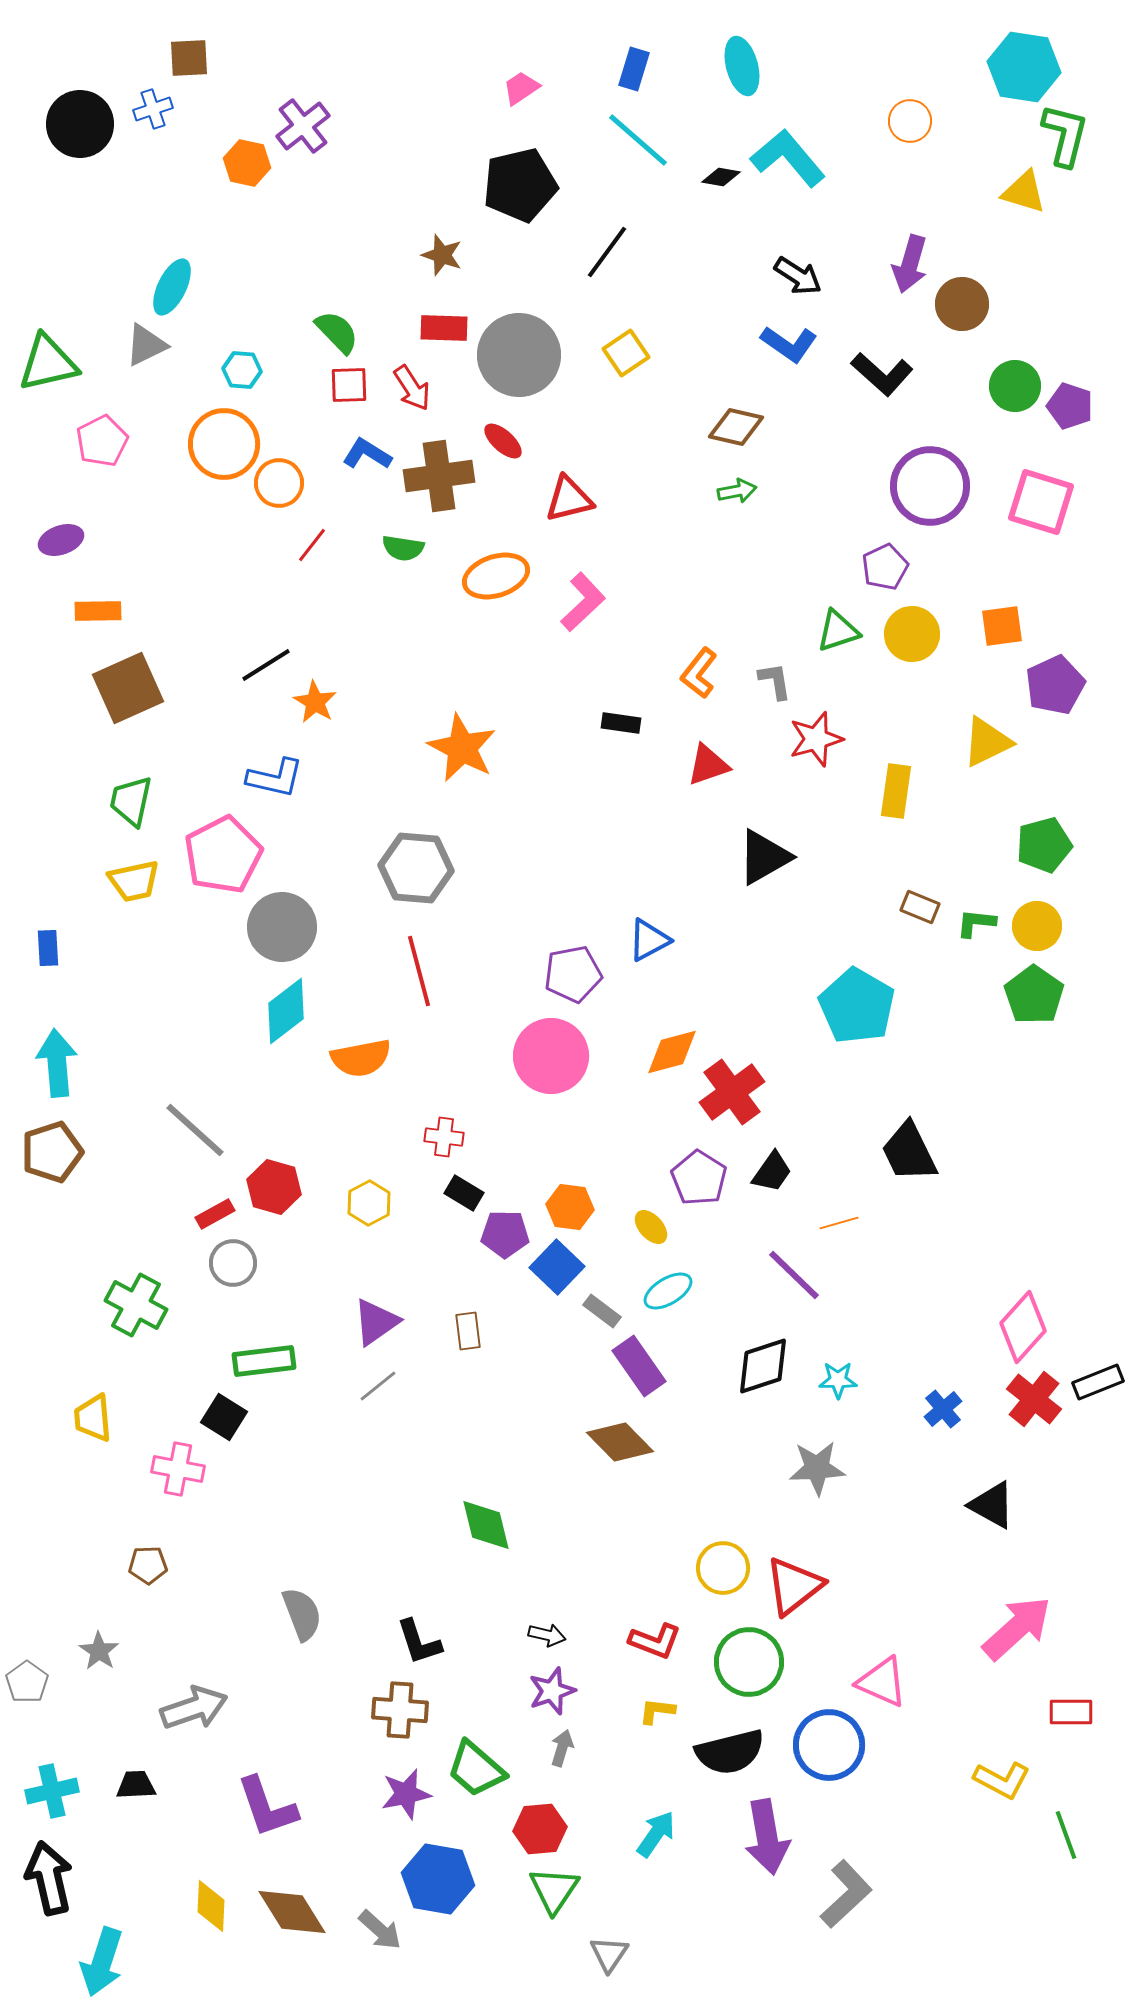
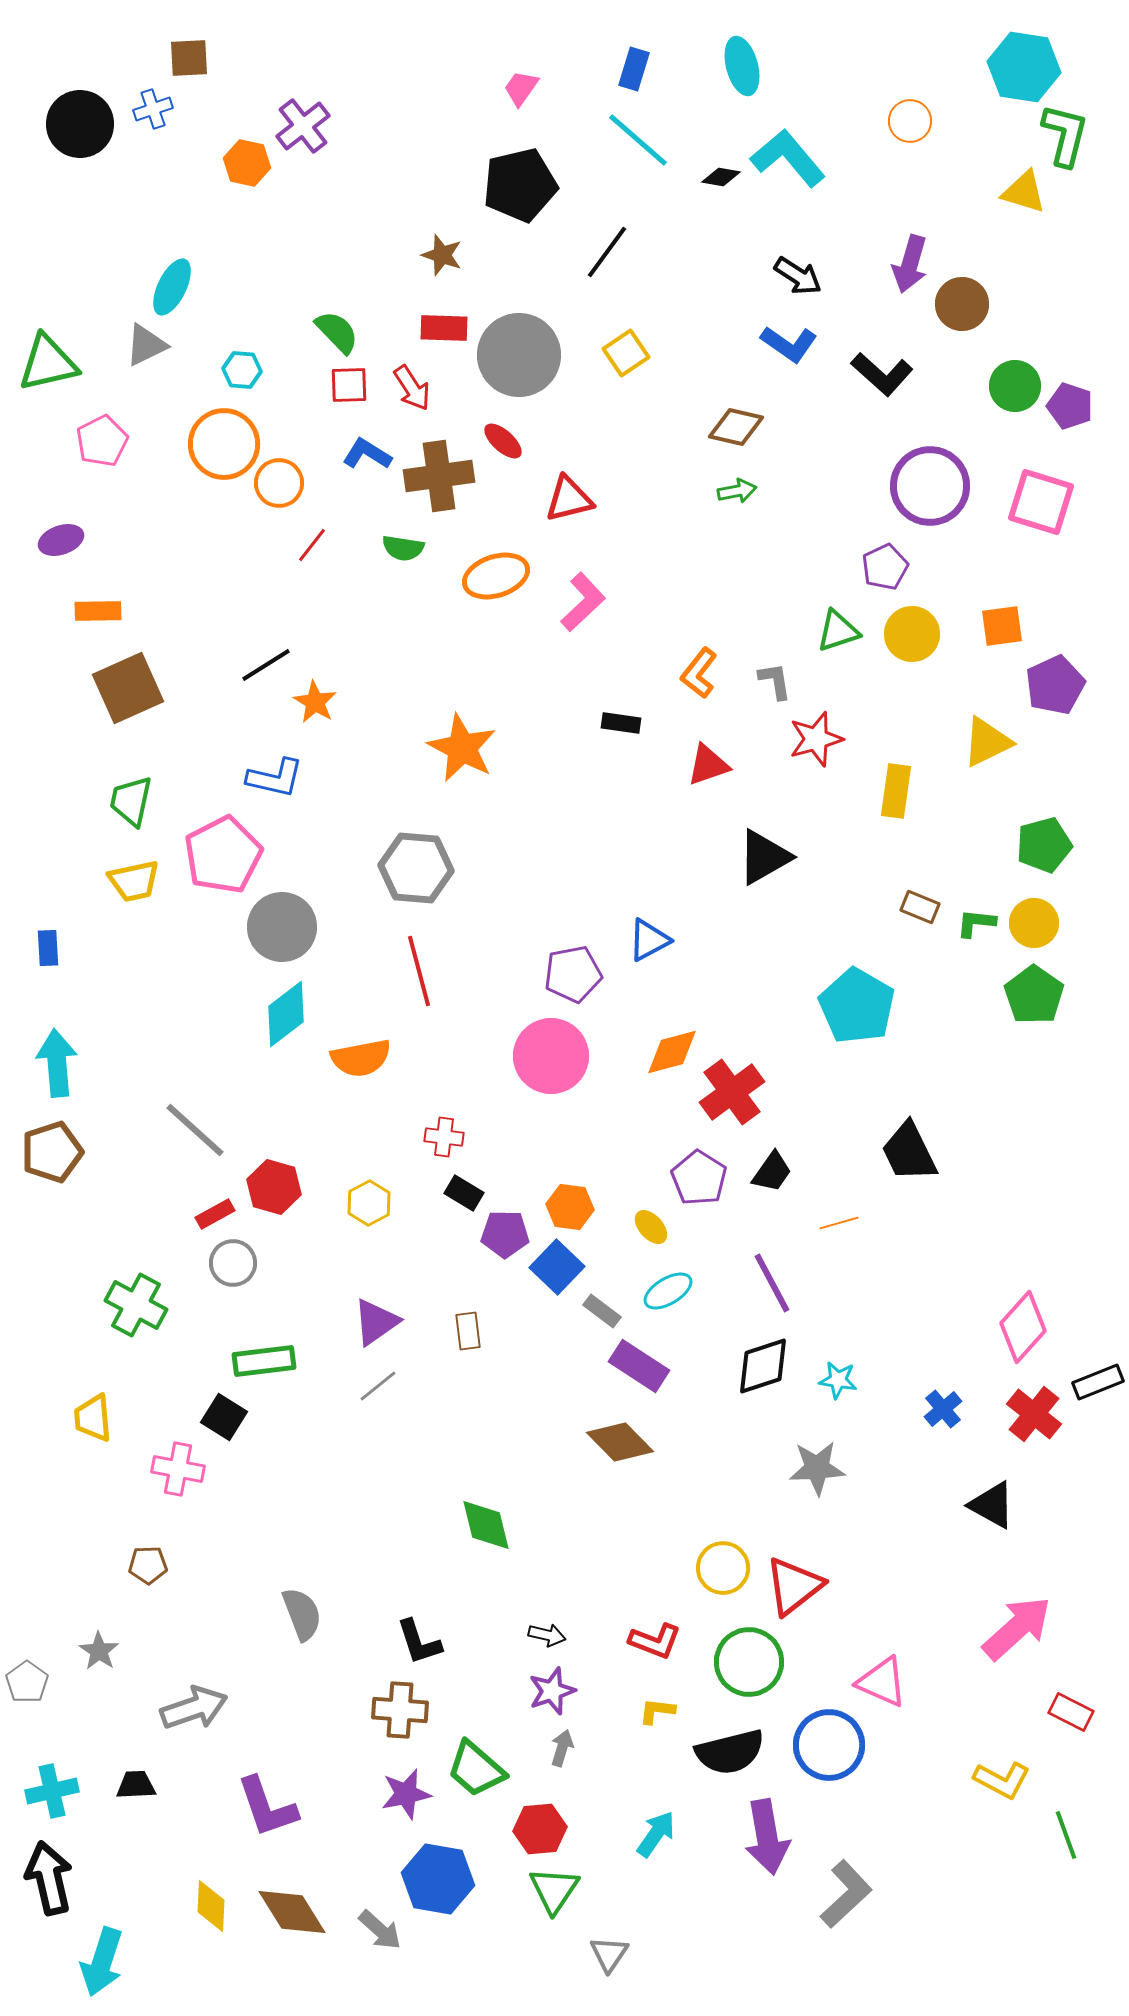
pink trapezoid at (521, 88): rotated 21 degrees counterclockwise
yellow circle at (1037, 926): moved 3 px left, 3 px up
cyan diamond at (286, 1011): moved 3 px down
purple line at (794, 1275): moved 22 px left, 8 px down; rotated 18 degrees clockwise
purple rectangle at (639, 1366): rotated 22 degrees counterclockwise
cyan star at (838, 1380): rotated 9 degrees clockwise
red cross at (1034, 1399): moved 15 px down
red rectangle at (1071, 1712): rotated 27 degrees clockwise
